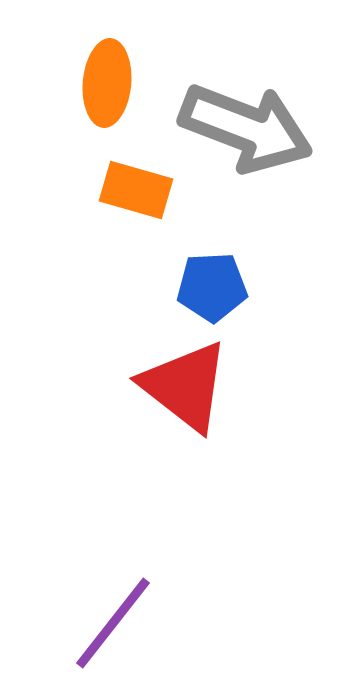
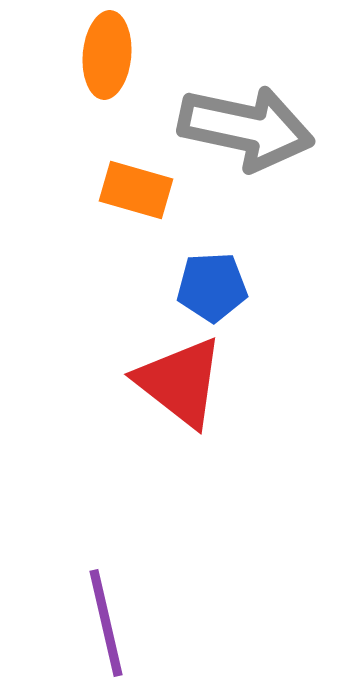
orange ellipse: moved 28 px up
gray arrow: rotated 9 degrees counterclockwise
red triangle: moved 5 px left, 4 px up
purple line: moved 7 px left; rotated 51 degrees counterclockwise
